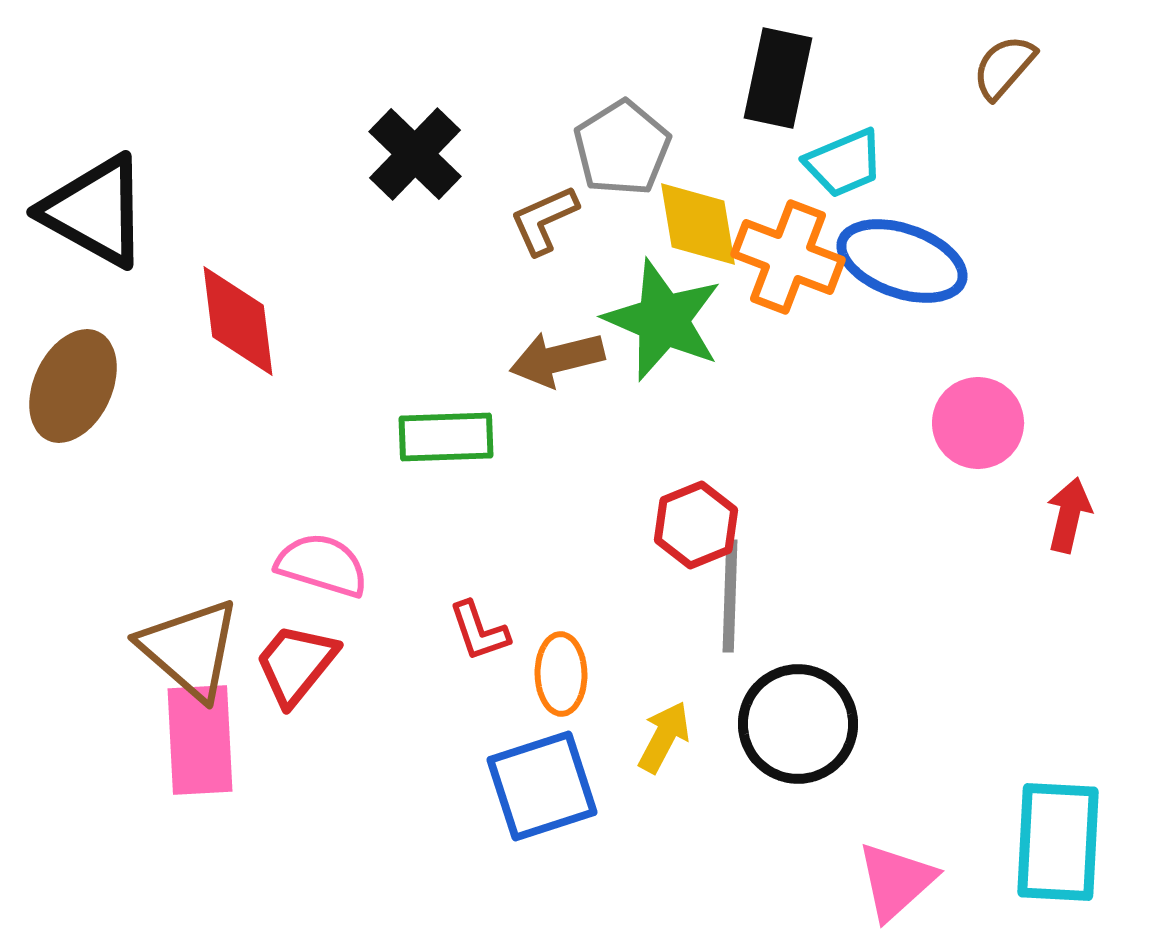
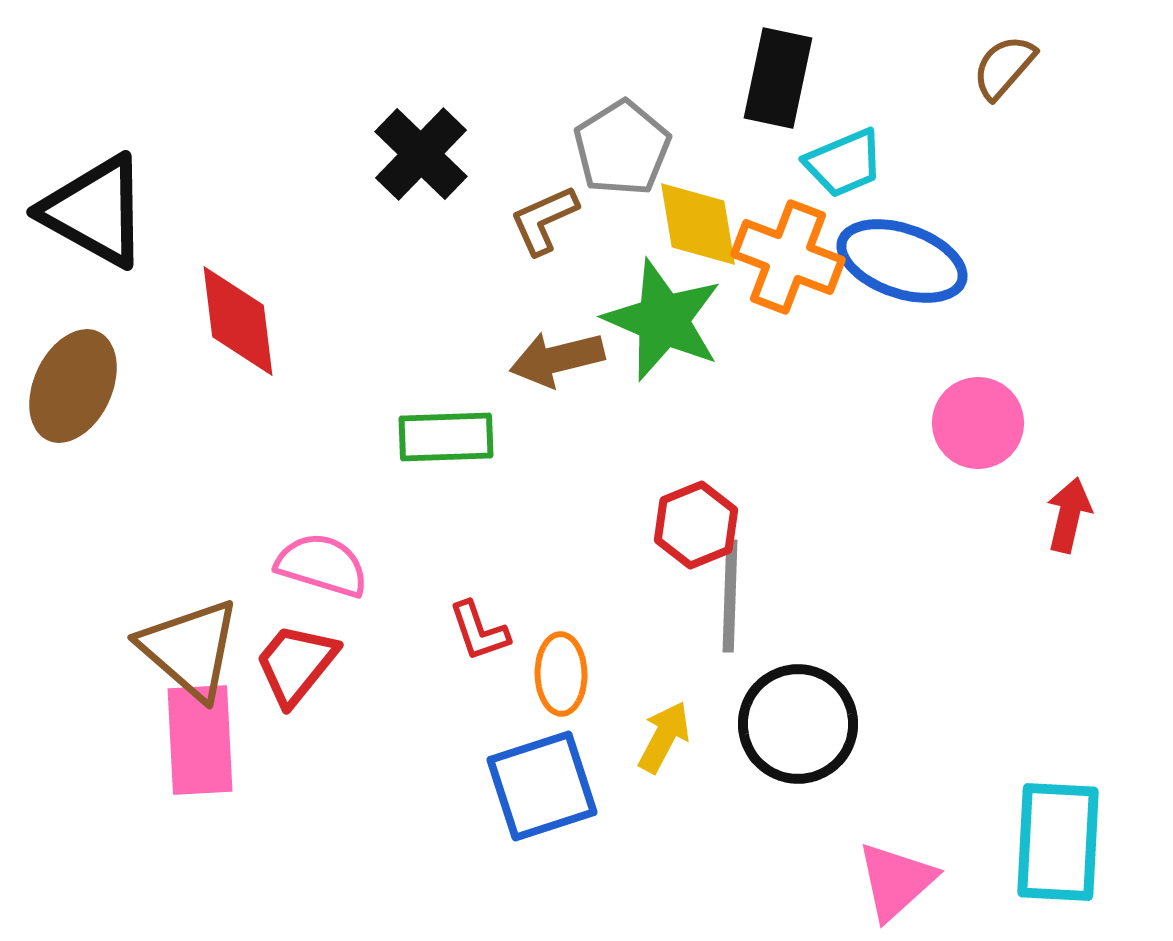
black cross: moved 6 px right
